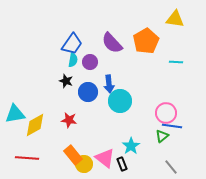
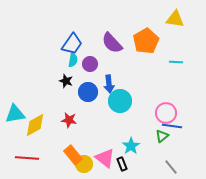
purple circle: moved 2 px down
